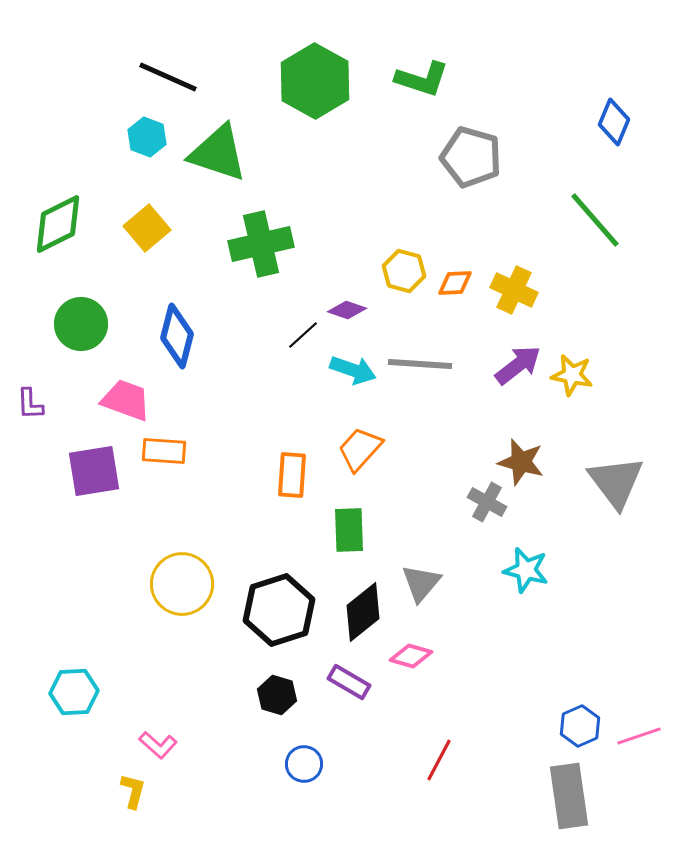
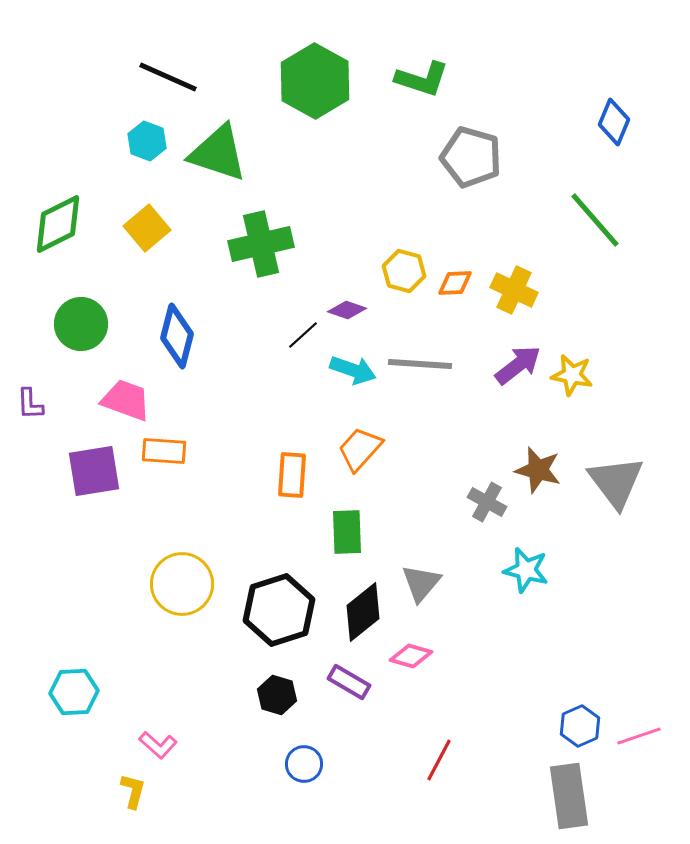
cyan hexagon at (147, 137): moved 4 px down
brown star at (521, 462): moved 17 px right, 8 px down
green rectangle at (349, 530): moved 2 px left, 2 px down
